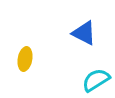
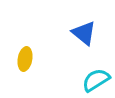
blue triangle: rotated 12 degrees clockwise
